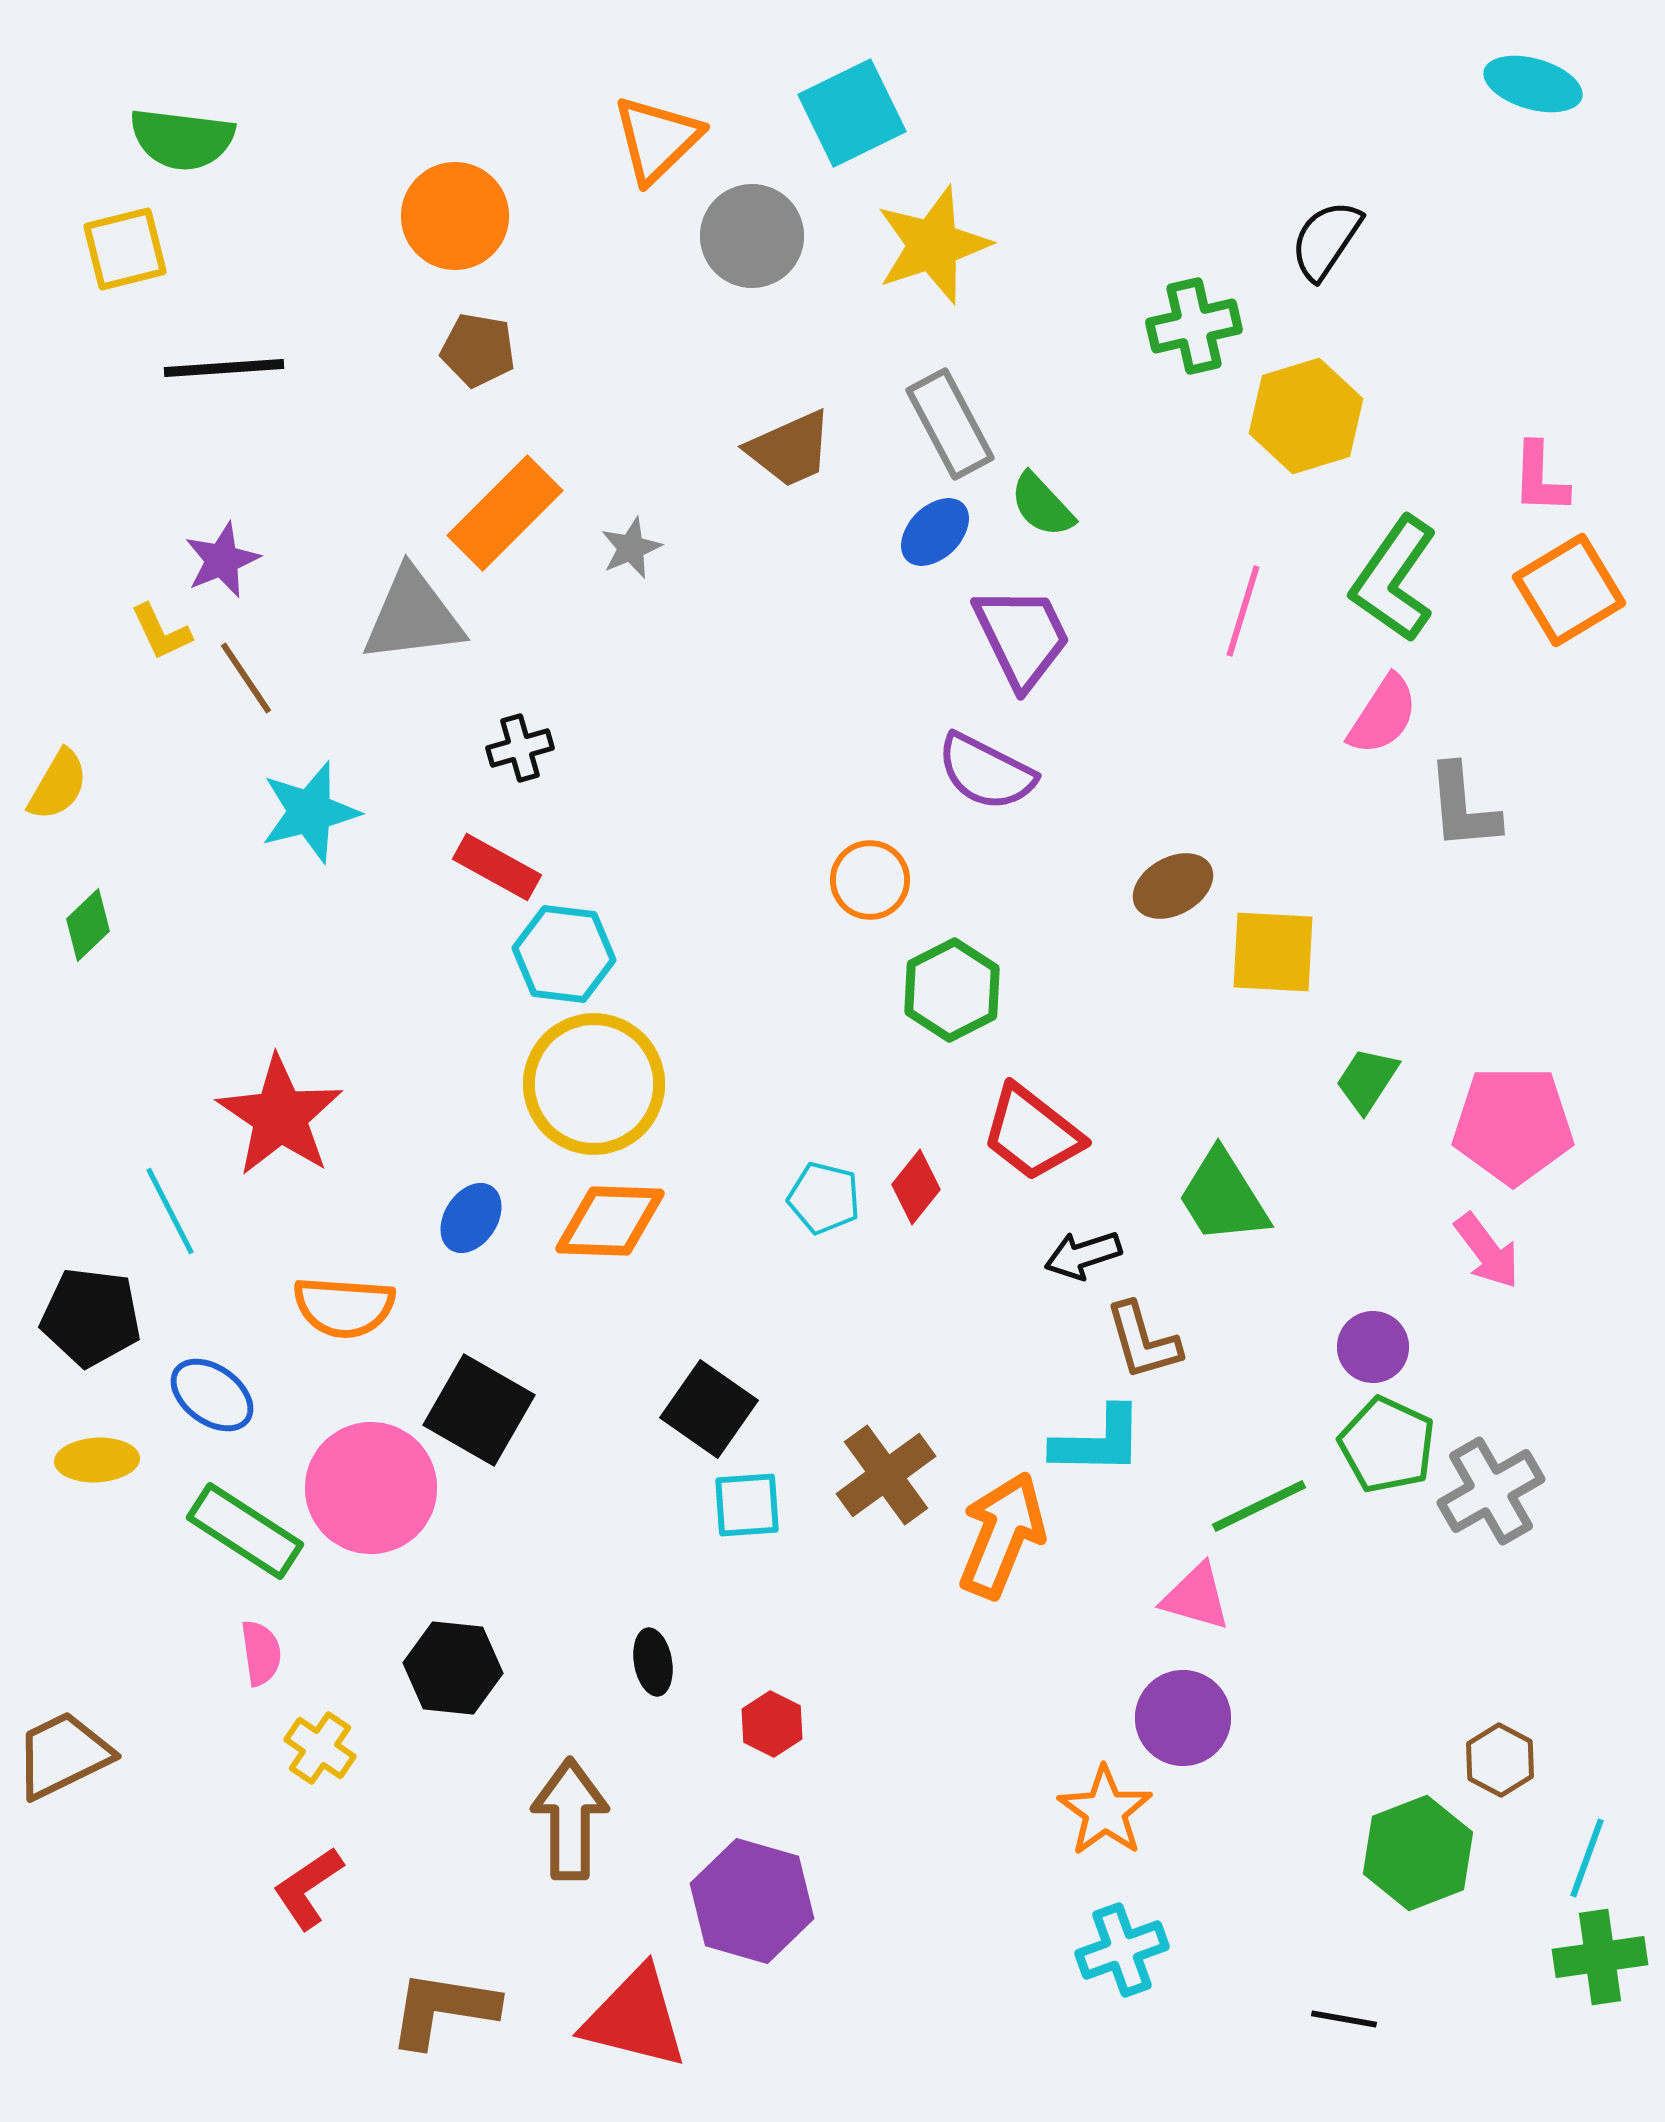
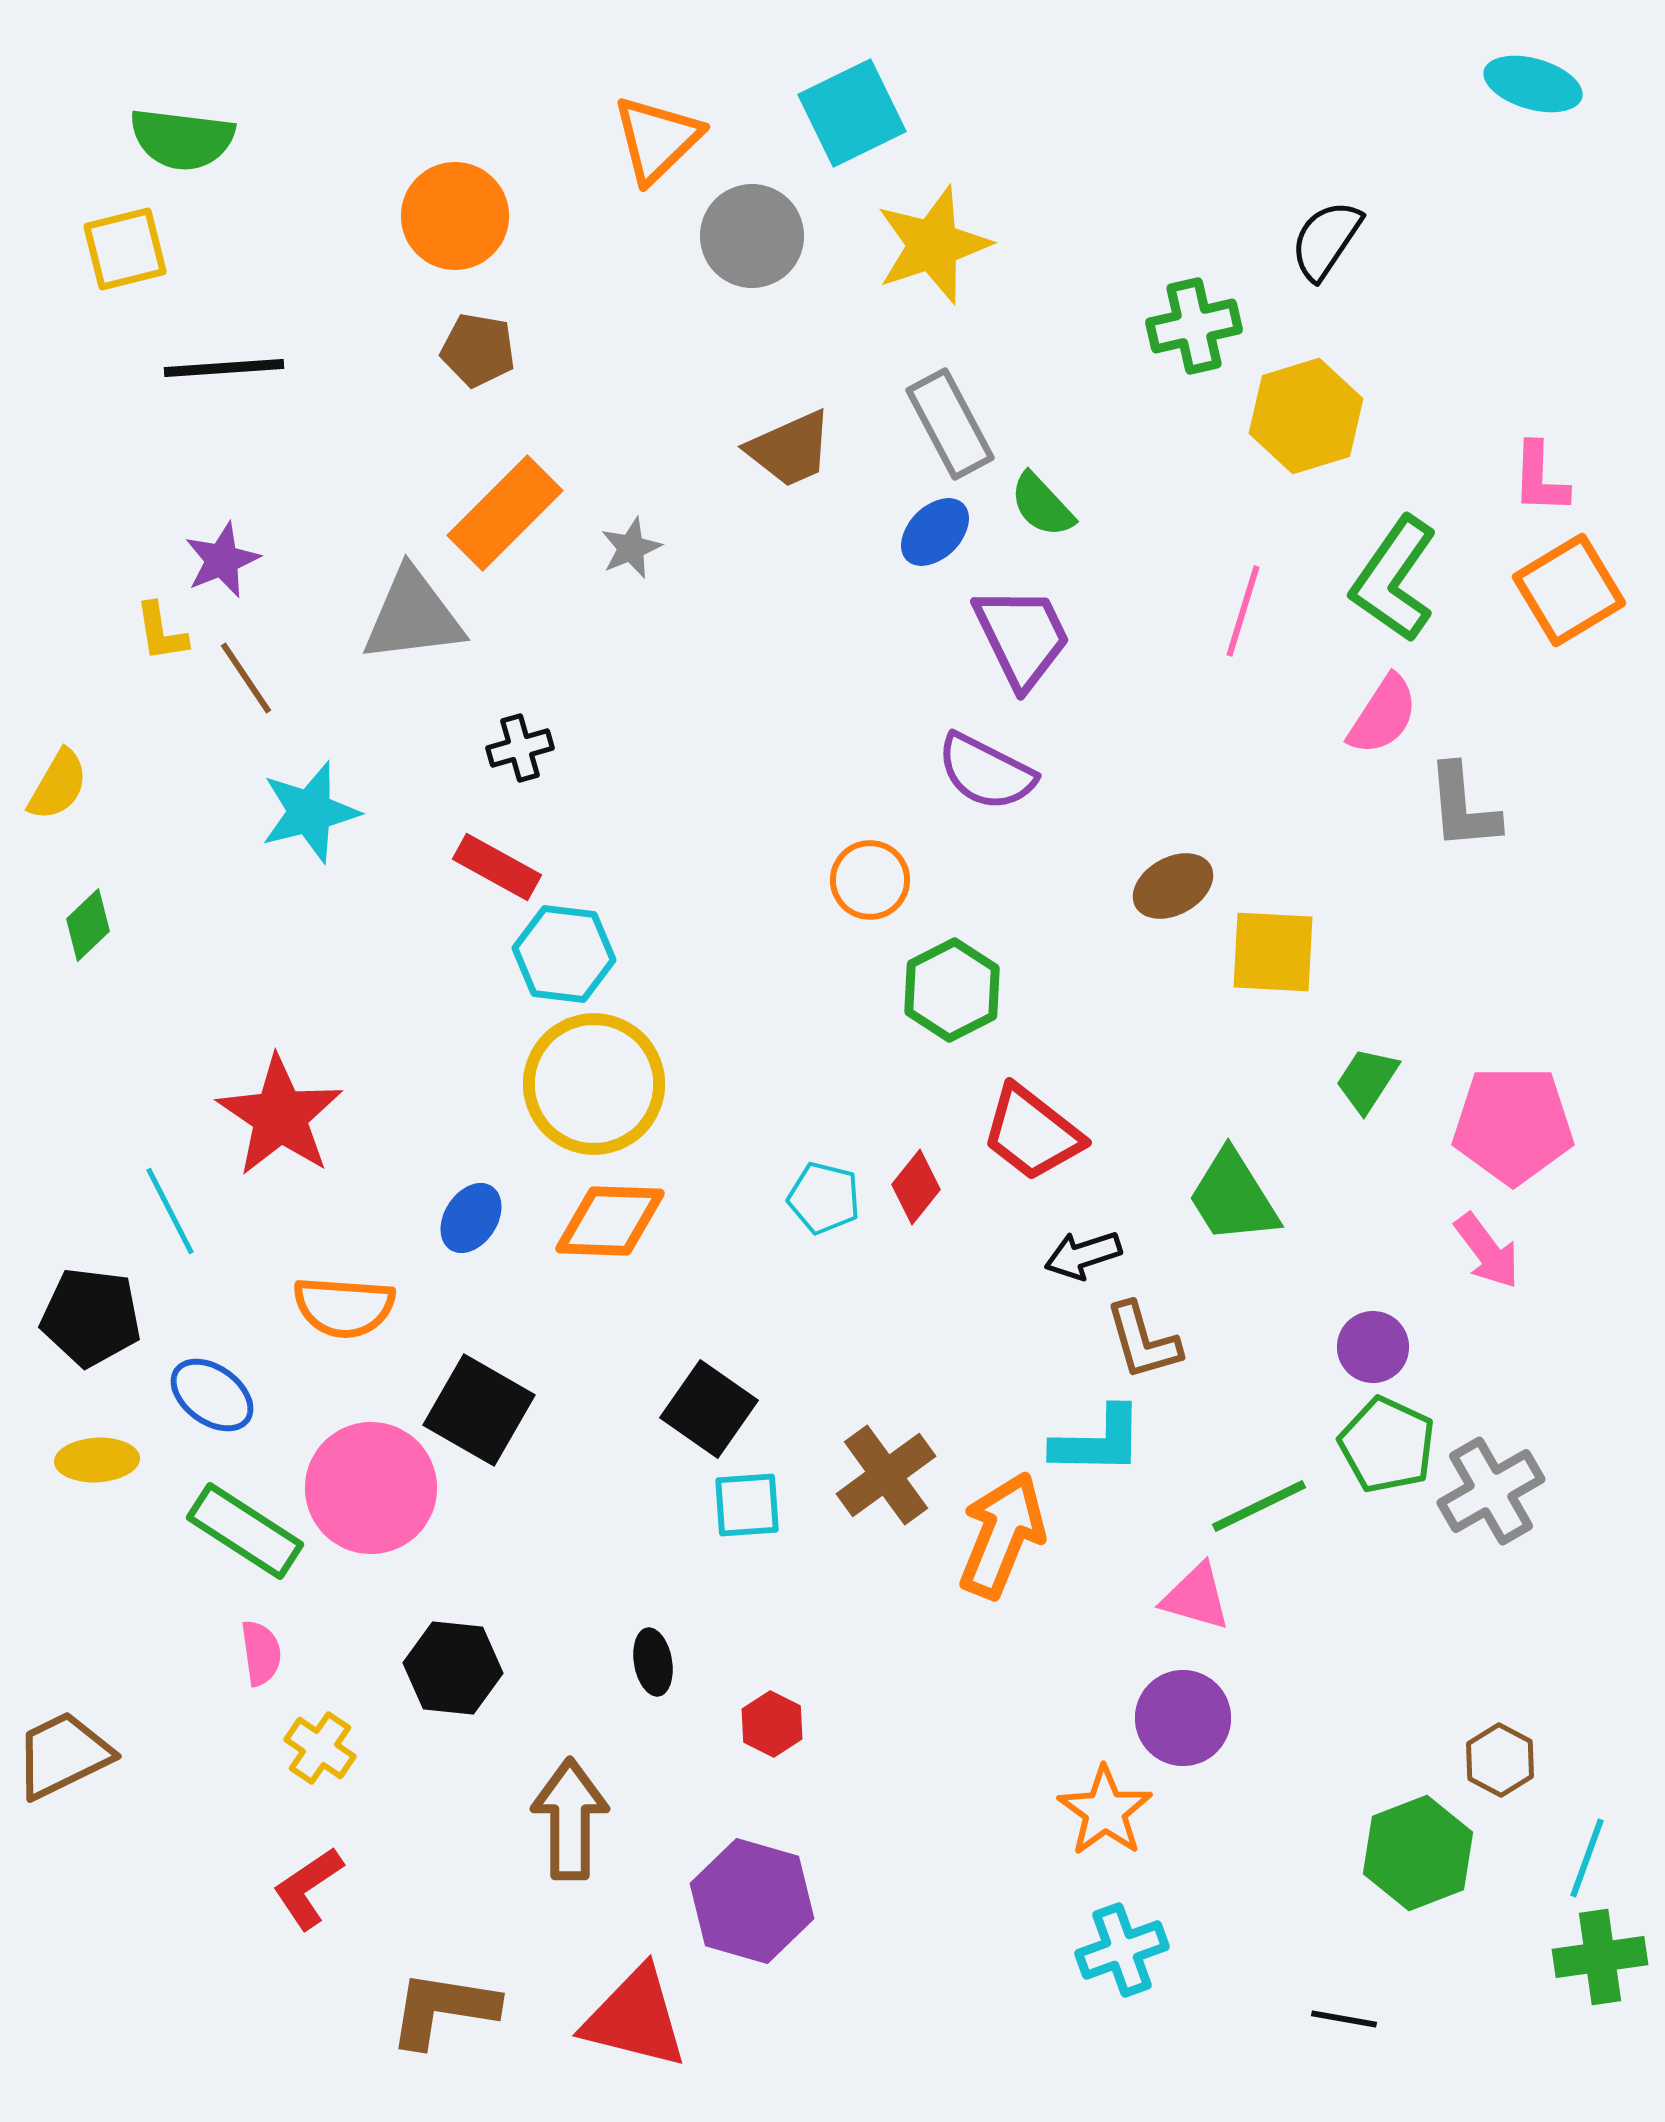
yellow L-shape at (161, 632): rotated 16 degrees clockwise
green trapezoid at (1223, 1197): moved 10 px right
